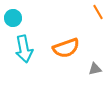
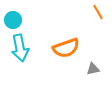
cyan circle: moved 2 px down
cyan arrow: moved 4 px left, 1 px up
gray triangle: moved 2 px left
